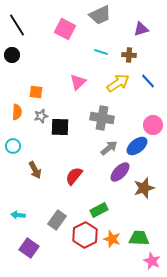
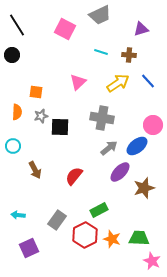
purple square: rotated 30 degrees clockwise
